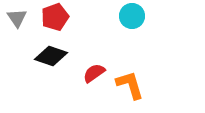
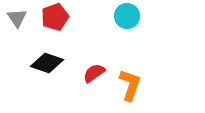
cyan circle: moved 5 px left
black diamond: moved 4 px left, 7 px down
orange L-shape: rotated 36 degrees clockwise
